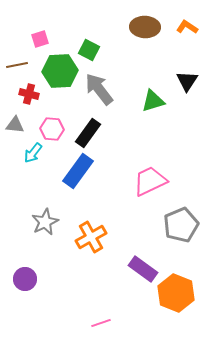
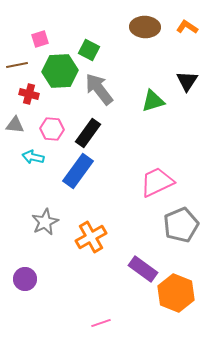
cyan arrow: moved 4 px down; rotated 65 degrees clockwise
pink trapezoid: moved 7 px right, 1 px down
